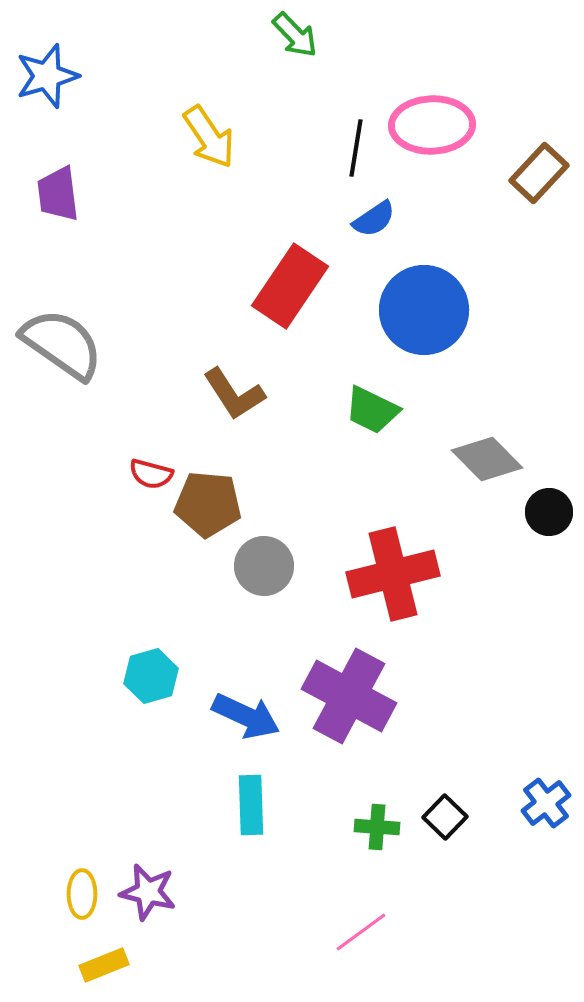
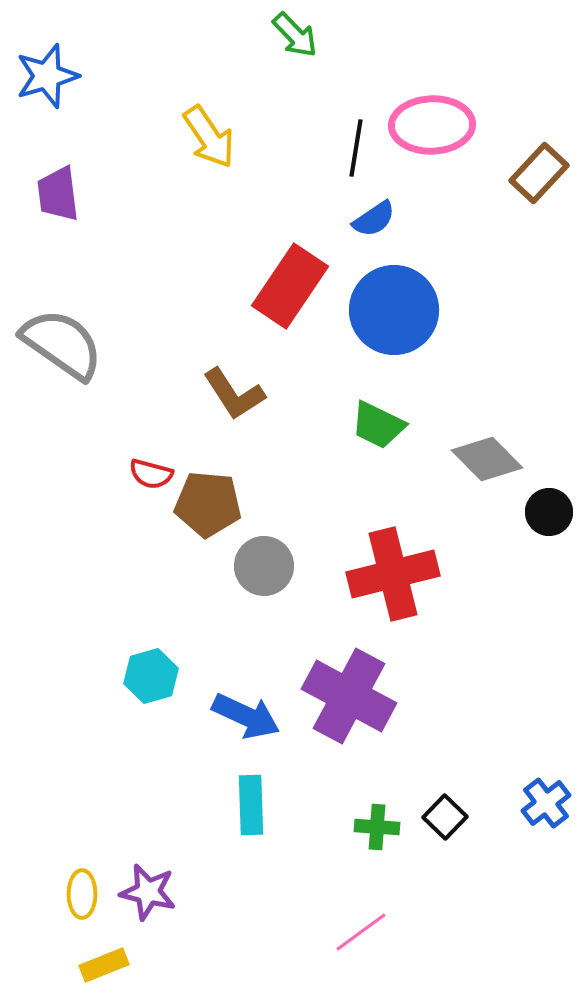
blue circle: moved 30 px left
green trapezoid: moved 6 px right, 15 px down
